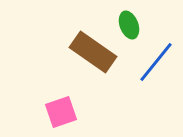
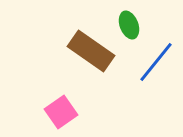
brown rectangle: moved 2 px left, 1 px up
pink square: rotated 16 degrees counterclockwise
